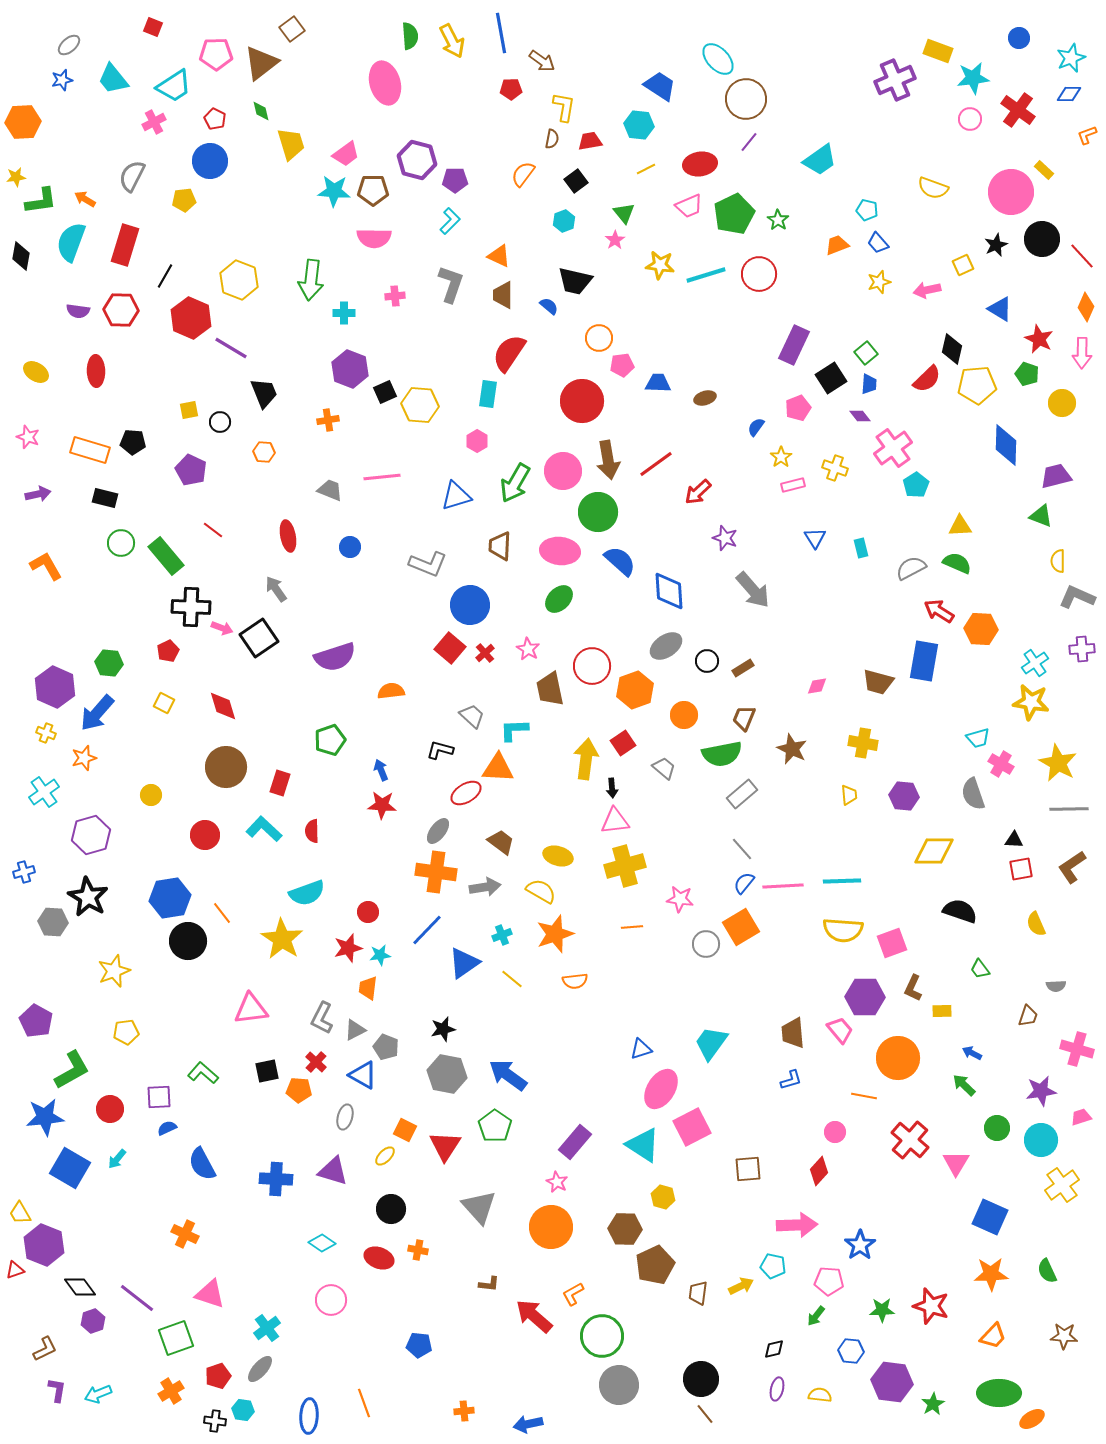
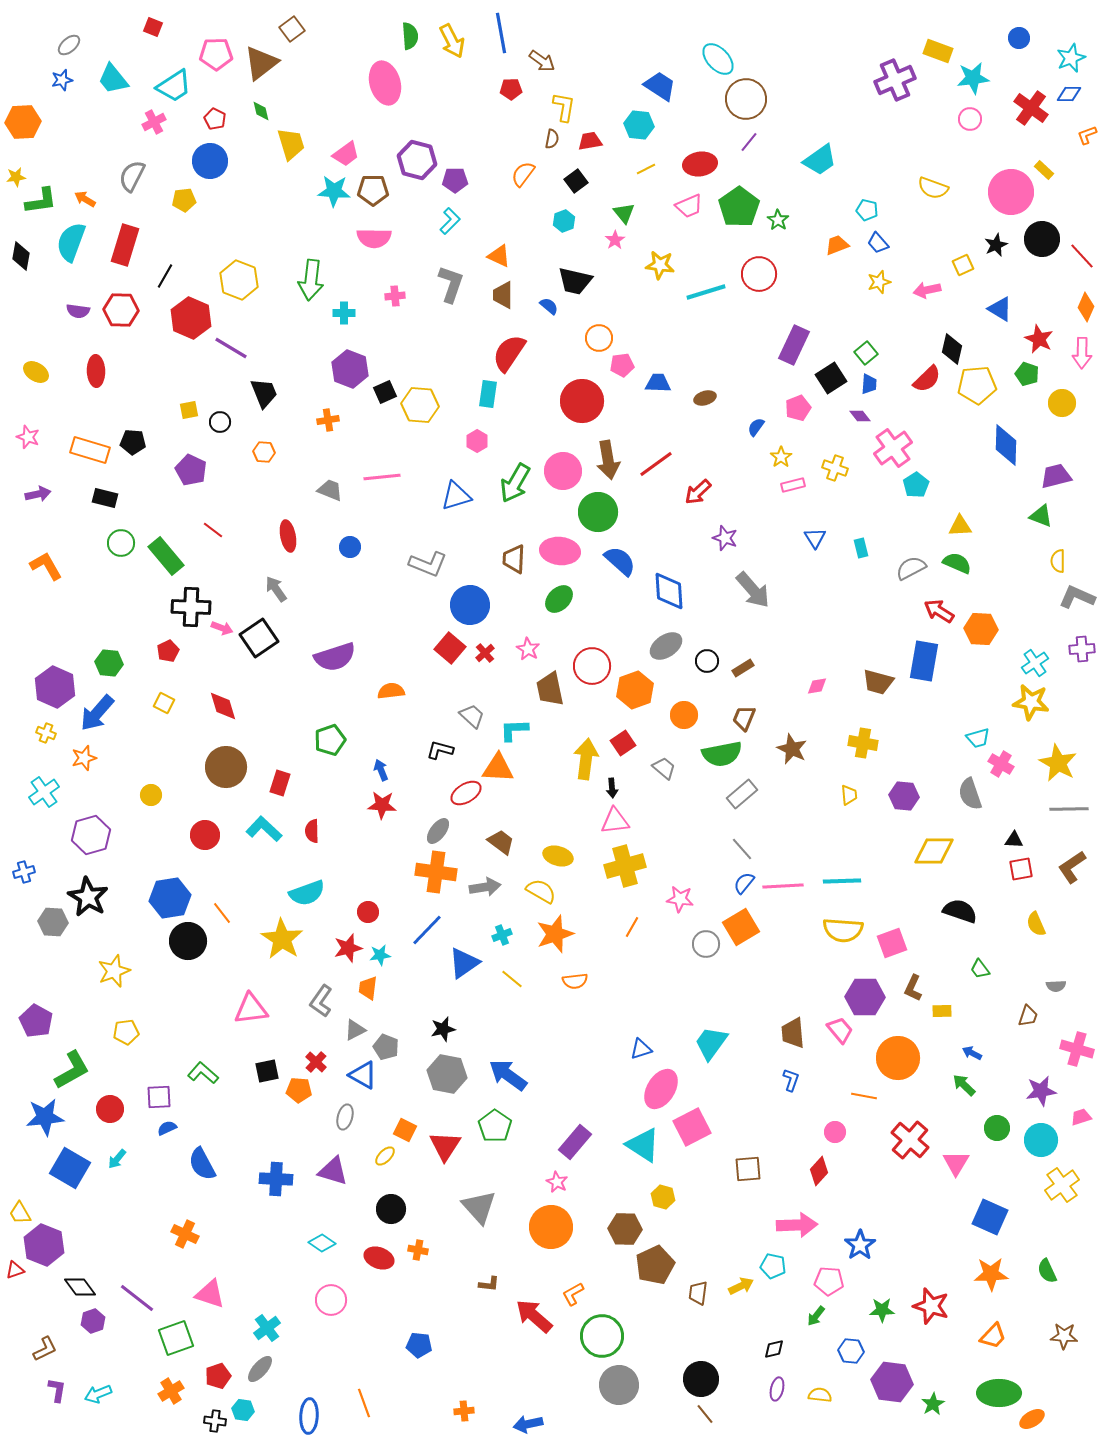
red cross at (1018, 110): moved 13 px right, 2 px up
green pentagon at (734, 214): moved 5 px right, 7 px up; rotated 9 degrees counterclockwise
cyan line at (706, 275): moved 17 px down
brown trapezoid at (500, 546): moved 14 px right, 13 px down
gray semicircle at (973, 794): moved 3 px left
orange line at (632, 927): rotated 55 degrees counterclockwise
gray L-shape at (322, 1018): moved 1 px left, 17 px up; rotated 8 degrees clockwise
blue L-shape at (791, 1080): rotated 55 degrees counterclockwise
